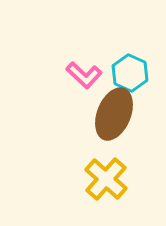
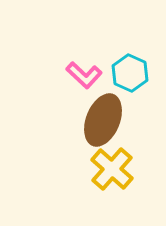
brown ellipse: moved 11 px left, 6 px down
yellow cross: moved 6 px right, 10 px up
